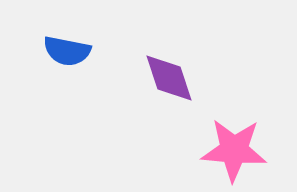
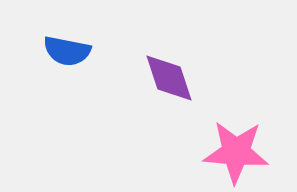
pink star: moved 2 px right, 2 px down
